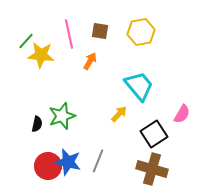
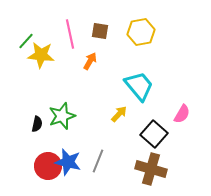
pink line: moved 1 px right
black square: rotated 16 degrees counterclockwise
brown cross: moved 1 px left
